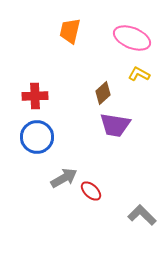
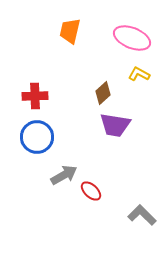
gray arrow: moved 3 px up
